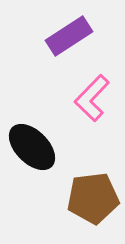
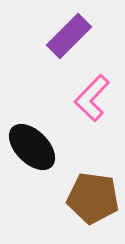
purple rectangle: rotated 12 degrees counterclockwise
brown pentagon: rotated 15 degrees clockwise
